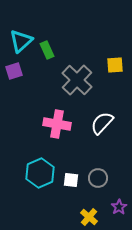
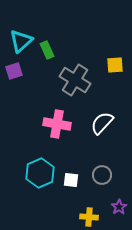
gray cross: moved 2 px left; rotated 12 degrees counterclockwise
gray circle: moved 4 px right, 3 px up
yellow cross: rotated 36 degrees counterclockwise
